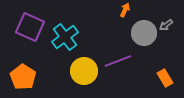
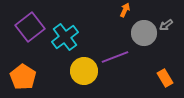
purple square: rotated 28 degrees clockwise
purple line: moved 3 px left, 4 px up
